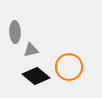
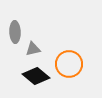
gray triangle: moved 2 px right, 1 px up
orange circle: moved 3 px up
